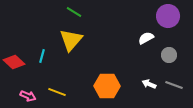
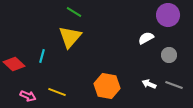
purple circle: moved 1 px up
yellow triangle: moved 1 px left, 3 px up
red diamond: moved 2 px down
orange hexagon: rotated 10 degrees clockwise
